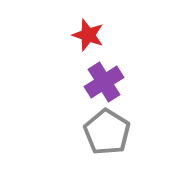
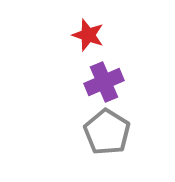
purple cross: rotated 9 degrees clockwise
